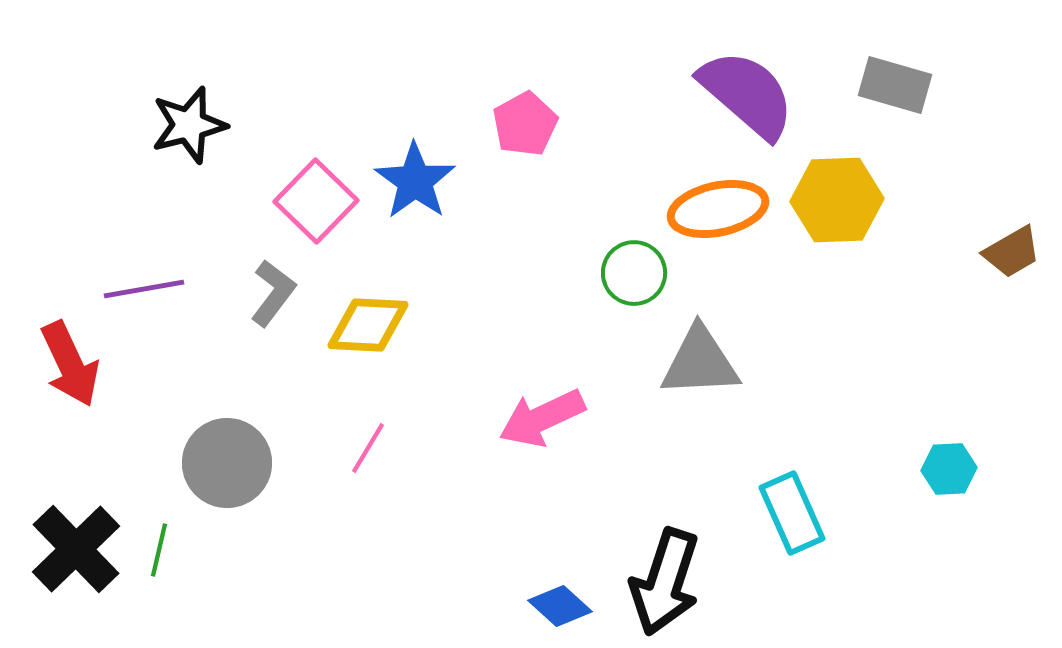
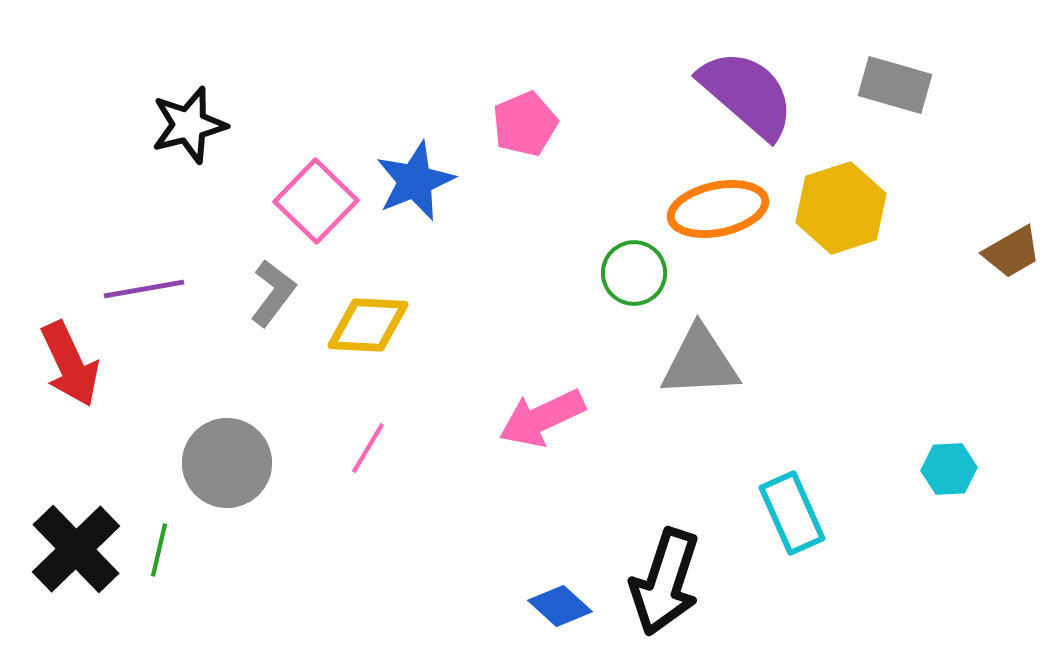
pink pentagon: rotated 6 degrees clockwise
blue star: rotated 14 degrees clockwise
yellow hexagon: moved 4 px right, 8 px down; rotated 16 degrees counterclockwise
